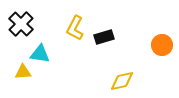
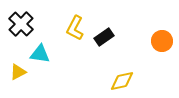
black rectangle: rotated 18 degrees counterclockwise
orange circle: moved 4 px up
yellow triangle: moved 5 px left; rotated 24 degrees counterclockwise
